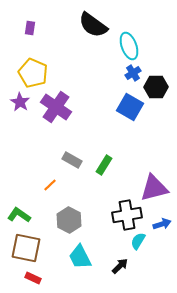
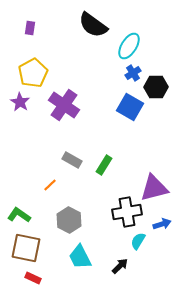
cyan ellipse: rotated 52 degrees clockwise
yellow pentagon: rotated 20 degrees clockwise
purple cross: moved 8 px right, 2 px up
black cross: moved 3 px up
